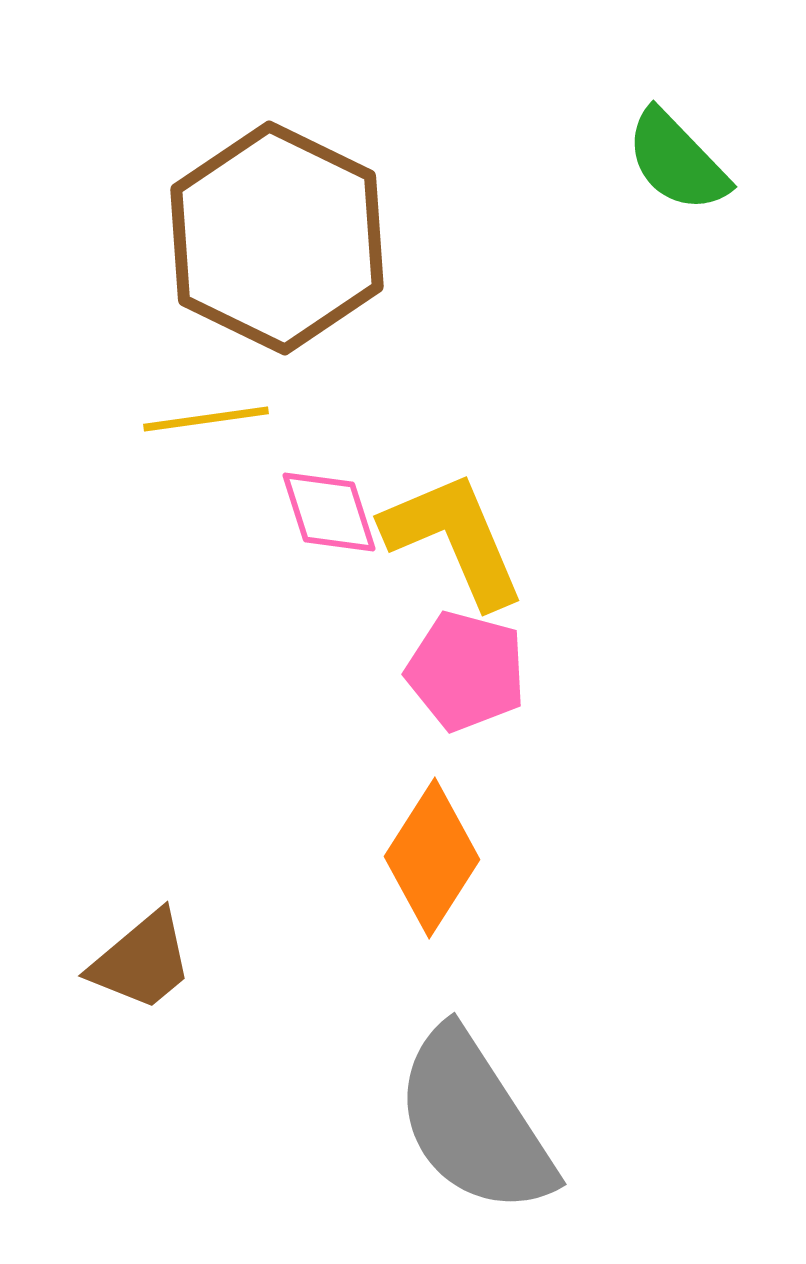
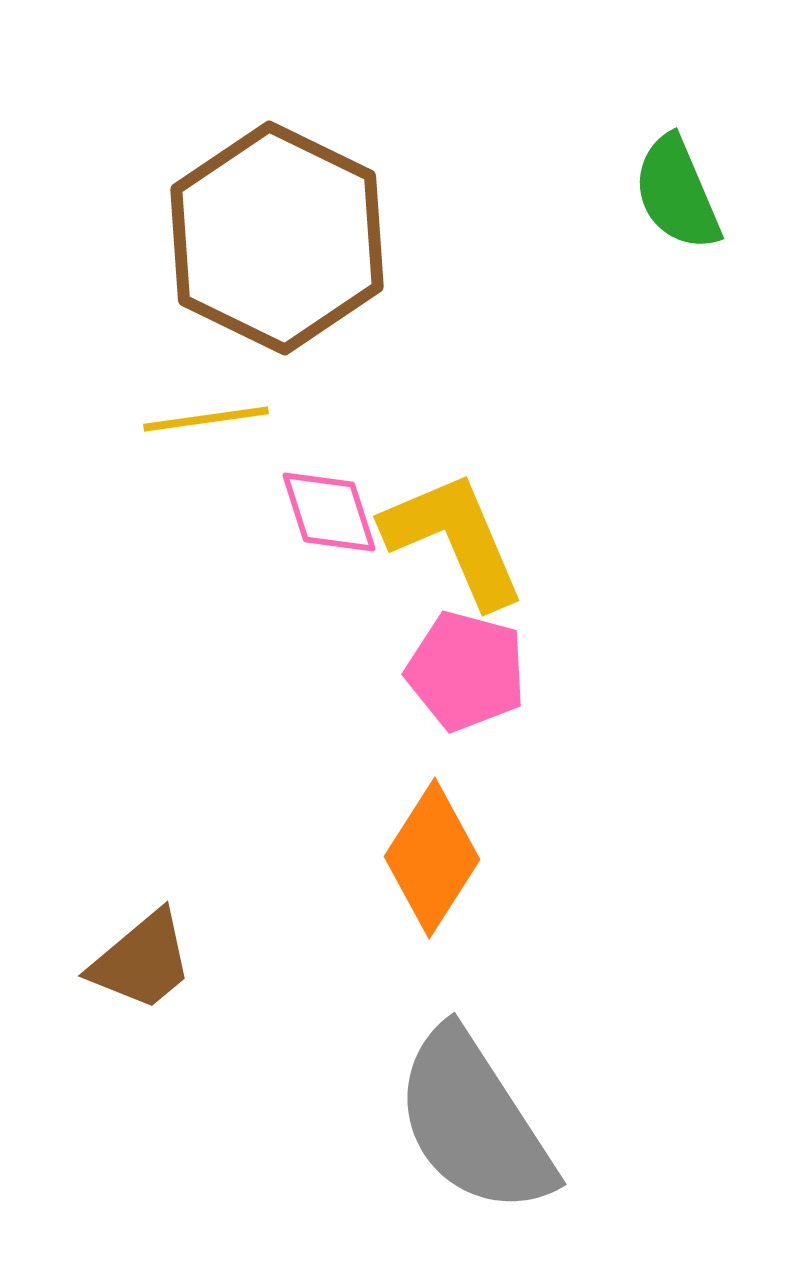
green semicircle: moved 32 px down; rotated 21 degrees clockwise
